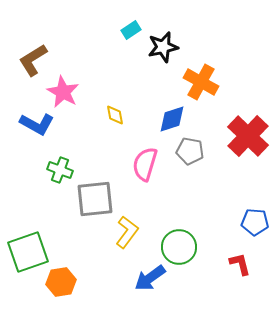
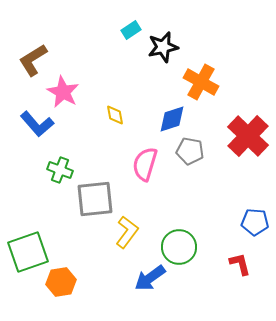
blue L-shape: rotated 20 degrees clockwise
